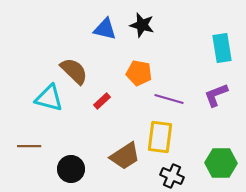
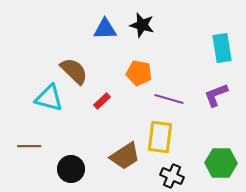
blue triangle: rotated 15 degrees counterclockwise
